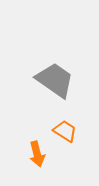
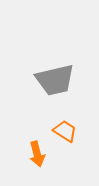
gray trapezoid: rotated 132 degrees clockwise
